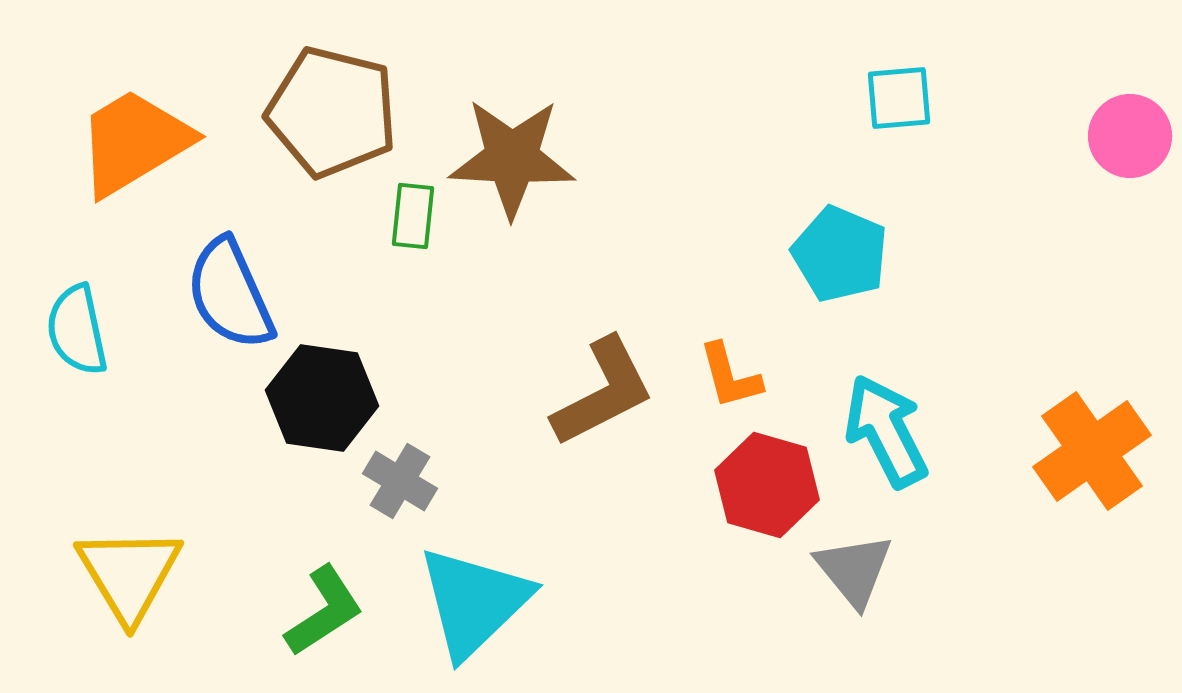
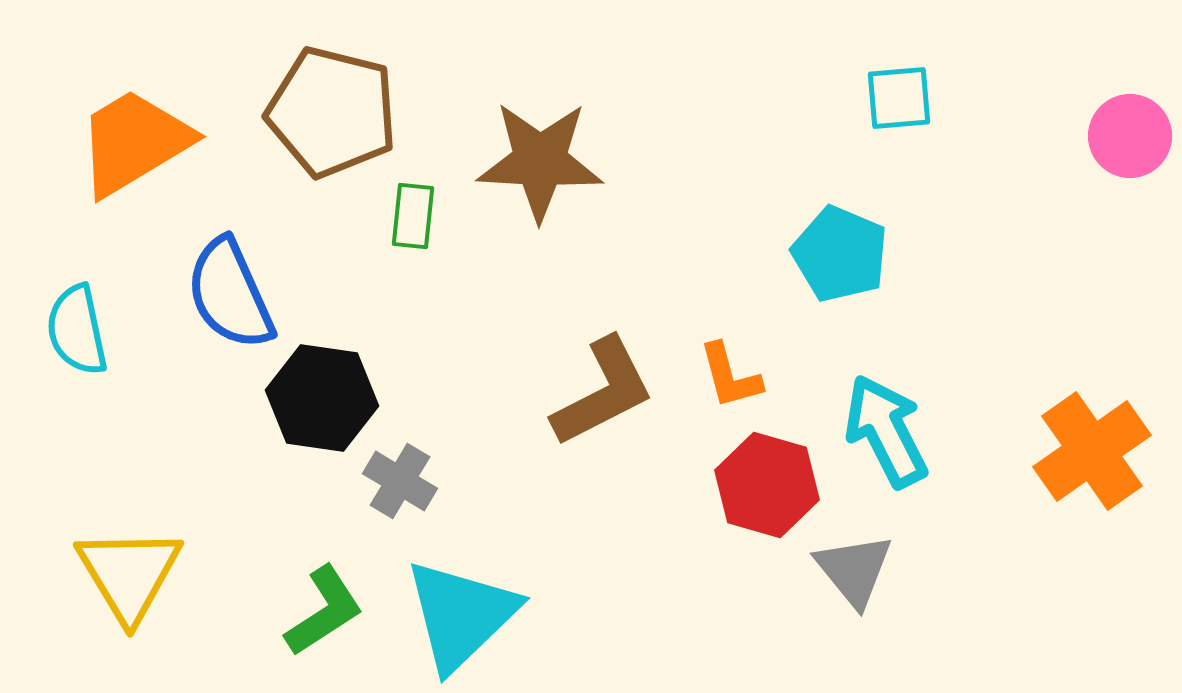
brown star: moved 28 px right, 3 px down
cyan triangle: moved 13 px left, 13 px down
